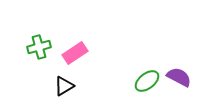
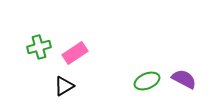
purple semicircle: moved 5 px right, 2 px down
green ellipse: rotated 15 degrees clockwise
